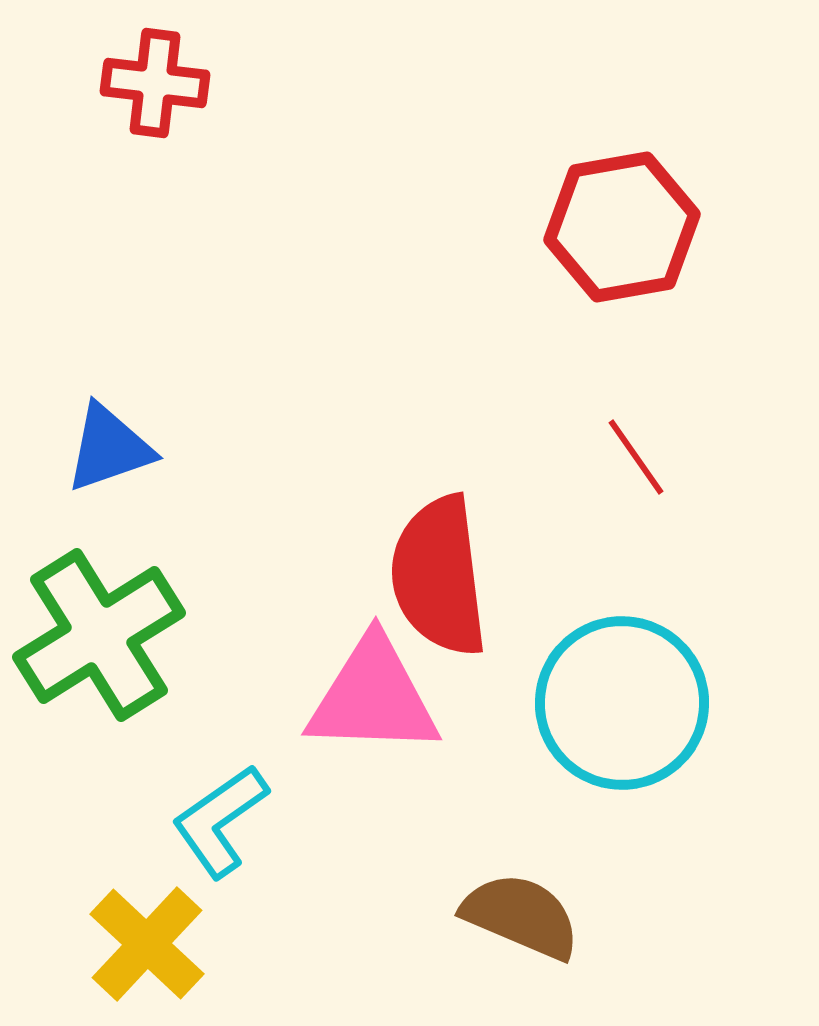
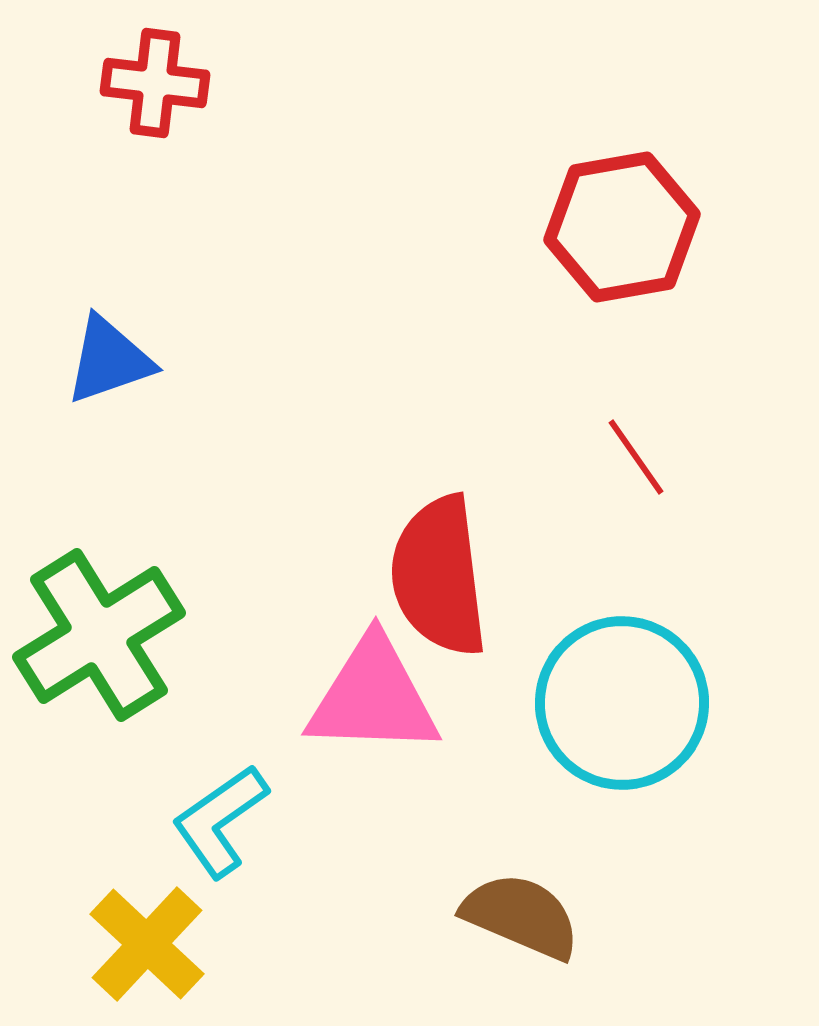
blue triangle: moved 88 px up
